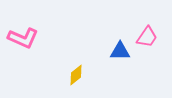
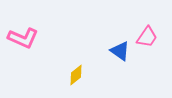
blue triangle: rotated 35 degrees clockwise
